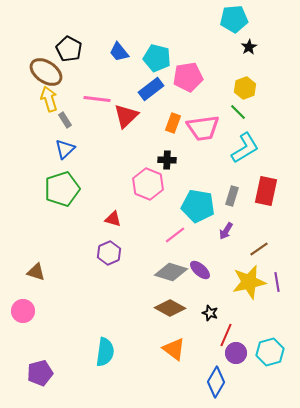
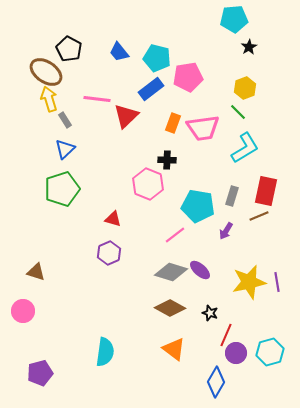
brown line at (259, 249): moved 33 px up; rotated 12 degrees clockwise
